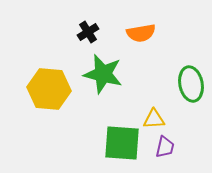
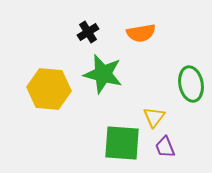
yellow triangle: moved 2 px up; rotated 50 degrees counterclockwise
purple trapezoid: rotated 145 degrees clockwise
